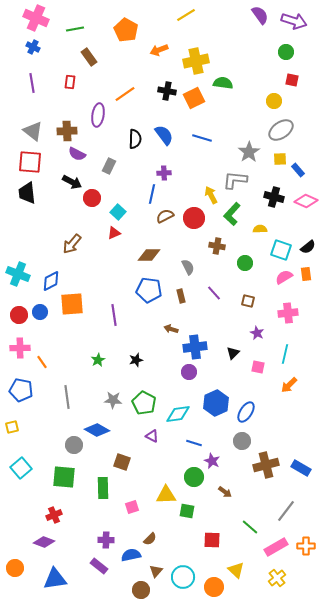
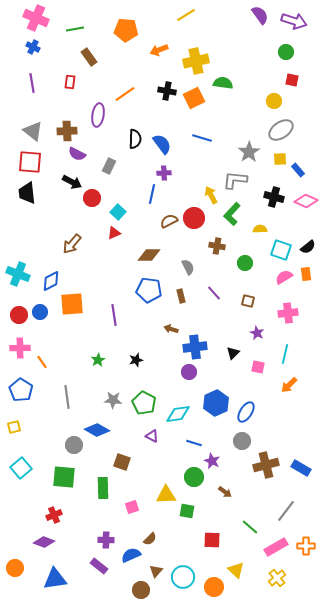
orange pentagon at (126, 30): rotated 25 degrees counterclockwise
blue semicircle at (164, 135): moved 2 px left, 9 px down
brown semicircle at (165, 216): moved 4 px right, 5 px down
blue pentagon at (21, 390): rotated 20 degrees clockwise
yellow square at (12, 427): moved 2 px right
blue semicircle at (131, 555): rotated 12 degrees counterclockwise
